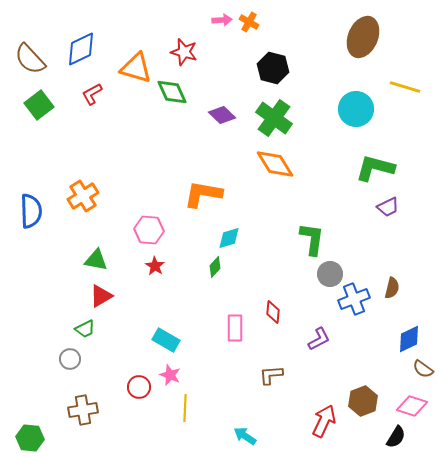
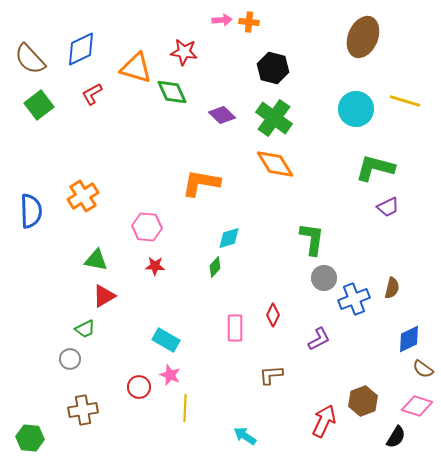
orange cross at (249, 22): rotated 24 degrees counterclockwise
red star at (184, 52): rotated 8 degrees counterclockwise
yellow line at (405, 87): moved 14 px down
orange L-shape at (203, 194): moved 2 px left, 11 px up
pink hexagon at (149, 230): moved 2 px left, 3 px up
red star at (155, 266): rotated 30 degrees counterclockwise
gray circle at (330, 274): moved 6 px left, 4 px down
red triangle at (101, 296): moved 3 px right
red diamond at (273, 312): moved 3 px down; rotated 20 degrees clockwise
pink diamond at (412, 406): moved 5 px right
